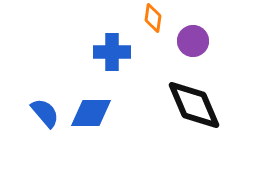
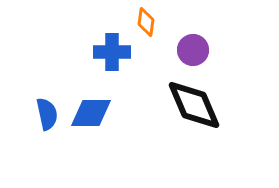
orange diamond: moved 7 px left, 4 px down
purple circle: moved 9 px down
blue semicircle: moved 2 px right, 1 px down; rotated 28 degrees clockwise
